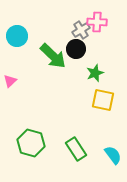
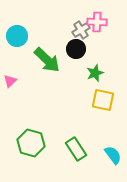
green arrow: moved 6 px left, 4 px down
